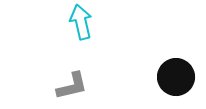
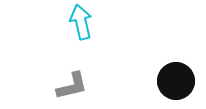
black circle: moved 4 px down
